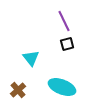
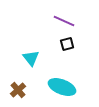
purple line: rotated 40 degrees counterclockwise
